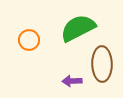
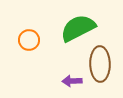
brown ellipse: moved 2 px left
